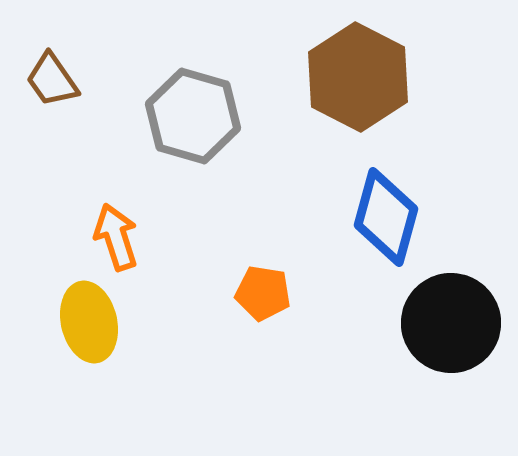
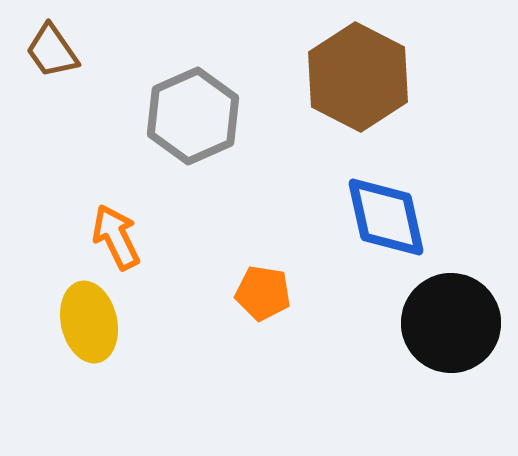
brown trapezoid: moved 29 px up
gray hexagon: rotated 20 degrees clockwise
blue diamond: rotated 28 degrees counterclockwise
orange arrow: rotated 8 degrees counterclockwise
